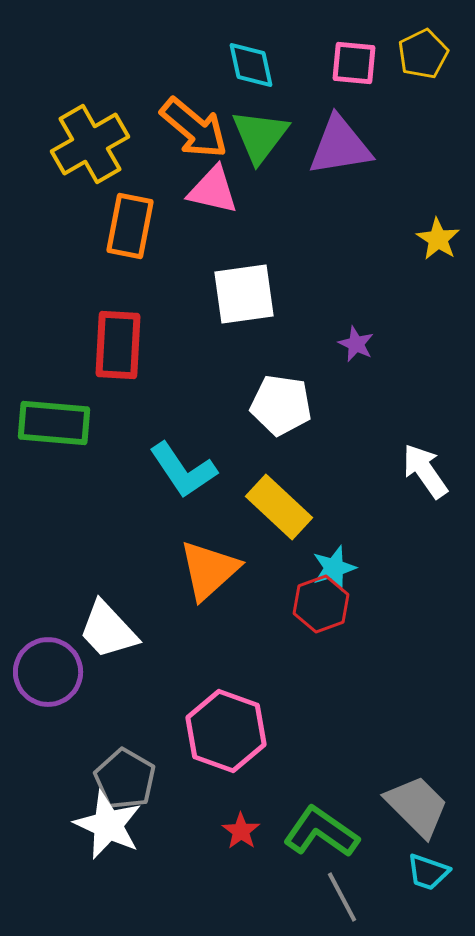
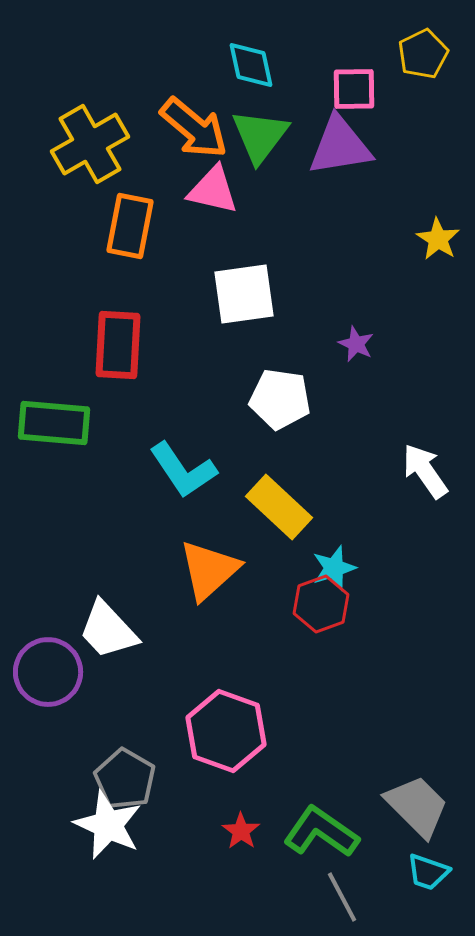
pink square: moved 26 px down; rotated 6 degrees counterclockwise
white pentagon: moved 1 px left, 6 px up
